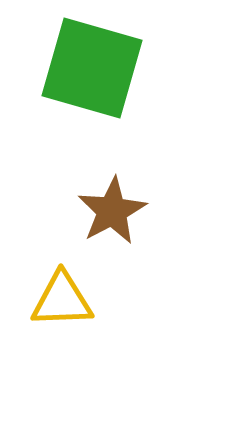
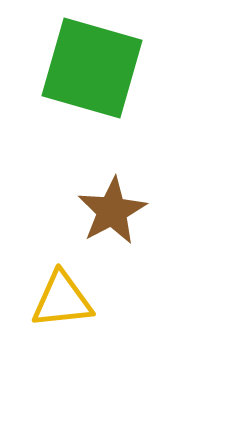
yellow triangle: rotated 4 degrees counterclockwise
